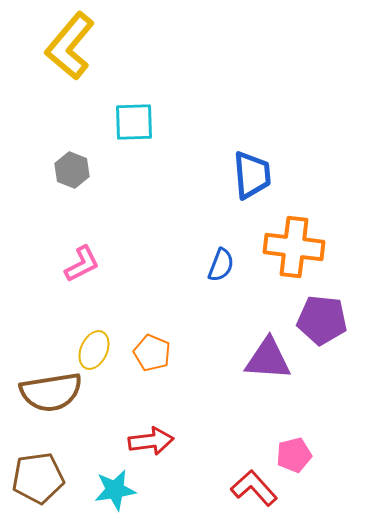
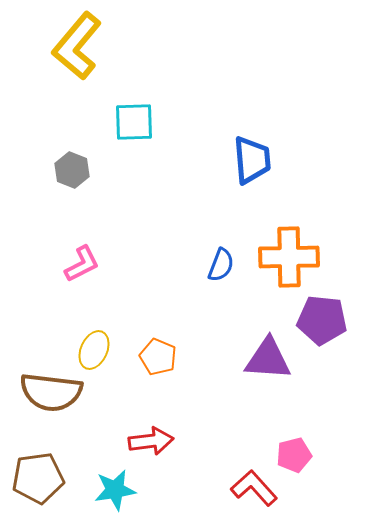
yellow L-shape: moved 7 px right
blue trapezoid: moved 15 px up
orange cross: moved 5 px left, 10 px down; rotated 8 degrees counterclockwise
orange pentagon: moved 6 px right, 4 px down
brown semicircle: rotated 16 degrees clockwise
